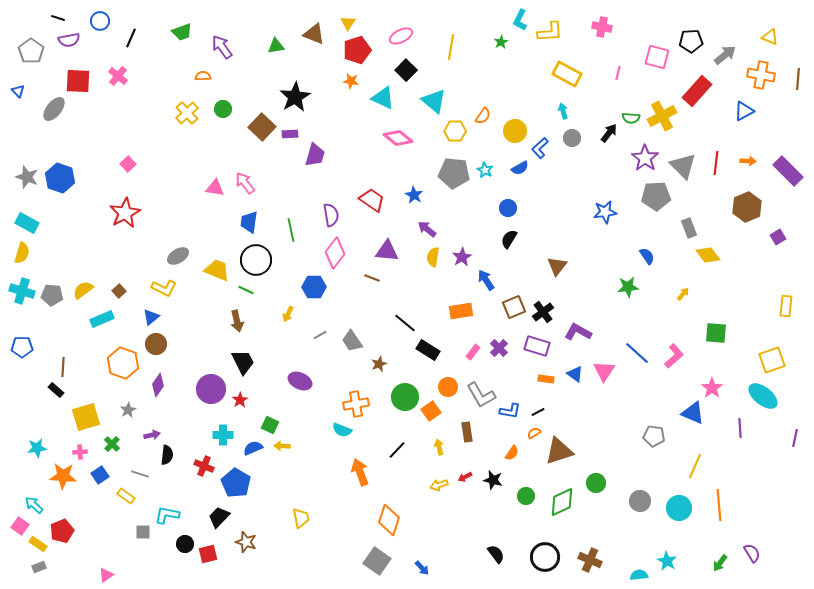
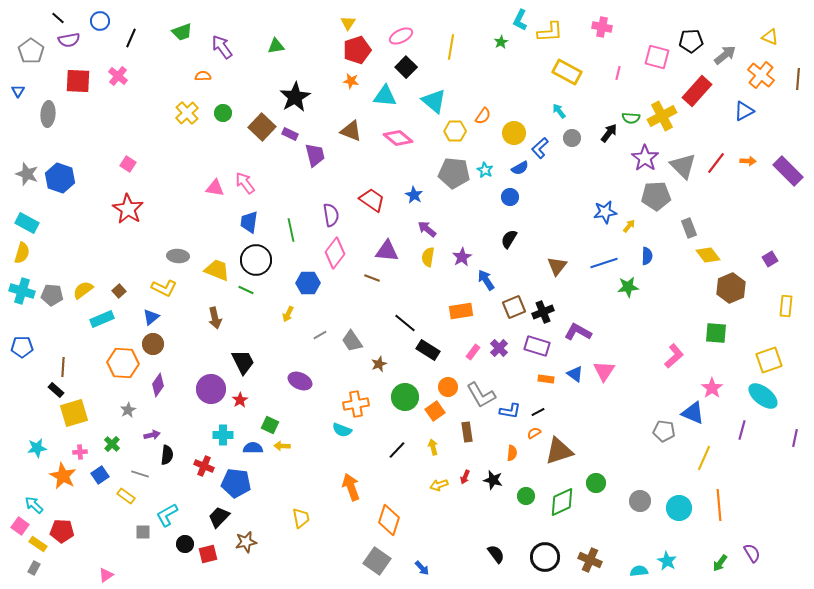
black line at (58, 18): rotated 24 degrees clockwise
brown triangle at (314, 34): moved 37 px right, 97 px down
black square at (406, 70): moved 3 px up
yellow rectangle at (567, 74): moved 2 px up
orange cross at (761, 75): rotated 28 degrees clockwise
blue triangle at (18, 91): rotated 16 degrees clockwise
cyan triangle at (383, 98): moved 2 px right, 2 px up; rotated 20 degrees counterclockwise
gray ellipse at (54, 109): moved 6 px left, 5 px down; rotated 35 degrees counterclockwise
green circle at (223, 109): moved 4 px down
cyan arrow at (563, 111): moved 4 px left; rotated 21 degrees counterclockwise
yellow circle at (515, 131): moved 1 px left, 2 px down
purple rectangle at (290, 134): rotated 28 degrees clockwise
purple trapezoid at (315, 155): rotated 30 degrees counterclockwise
red line at (716, 163): rotated 30 degrees clockwise
pink square at (128, 164): rotated 14 degrees counterclockwise
gray star at (27, 177): moved 3 px up
brown hexagon at (747, 207): moved 16 px left, 81 px down
blue circle at (508, 208): moved 2 px right, 11 px up
red star at (125, 213): moved 3 px right, 4 px up; rotated 12 degrees counterclockwise
purple square at (778, 237): moved 8 px left, 22 px down
gray ellipse at (178, 256): rotated 35 degrees clockwise
blue semicircle at (647, 256): rotated 36 degrees clockwise
yellow semicircle at (433, 257): moved 5 px left
blue hexagon at (314, 287): moved 6 px left, 4 px up
yellow arrow at (683, 294): moved 54 px left, 68 px up
black cross at (543, 312): rotated 15 degrees clockwise
brown arrow at (237, 321): moved 22 px left, 3 px up
brown circle at (156, 344): moved 3 px left
blue line at (637, 353): moved 33 px left, 90 px up; rotated 60 degrees counterclockwise
yellow square at (772, 360): moved 3 px left
orange hexagon at (123, 363): rotated 16 degrees counterclockwise
orange square at (431, 411): moved 4 px right
yellow square at (86, 417): moved 12 px left, 4 px up
purple line at (740, 428): moved 2 px right, 2 px down; rotated 18 degrees clockwise
gray pentagon at (654, 436): moved 10 px right, 5 px up
yellow arrow at (439, 447): moved 6 px left
blue semicircle at (253, 448): rotated 24 degrees clockwise
orange semicircle at (512, 453): rotated 28 degrees counterclockwise
yellow line at (695, 466): moved 9 px right, 8 px up
orange arrow at (360, 472): moved 9 px left, 15 px down
orange star at (63, 476): rotated 24 degrees clockwise
red arrow at (465, 477): rotated 40 degrees counterclockwise
blue pentagon at (236, 483): rotated 24 degrees counterclockwise
cyan L-shape at (167, 515): rotated 40 degrees counterclockwise
red pentagon at (62, 531): rotated 25 degrees clockwise
brown star at (246, 542): rotated 30 degrees counterclockwise
gray rectangle at (39, 567): moved 5 px left, 1 px down; rotated 40 degrees counterclockwise
cyan semicircle at (639, 575): moved 4 px up
